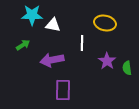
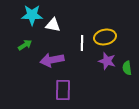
yellow ellipse: moved 14 px down; rotated 25 degrees counterclockwise
green arrow: moved 2 px right
purple star: rotated 18 degrees counterclockwise
